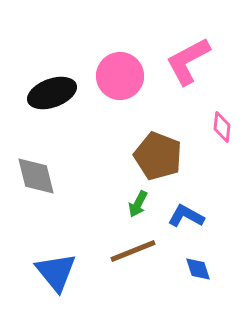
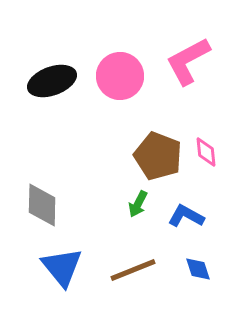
black ellipse: moved 12 px up
pink diamond: moved 16 px left, 25 px down; rotated 12 degrees counterclockwise
gray diamond: moved 6 px right, 29 px down; rotated 15 degrees clockwise
brown line: moved 19 px down
blue triangle: moved 6 px right, 5 px up
